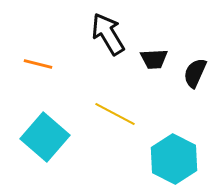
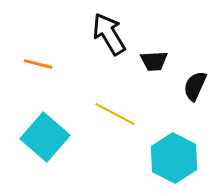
black arrow: moved 1 px right
black trapezoid: moved 2 px down
black semicircle: moved 13 px down
cyan hexagon: moved 1 px up
